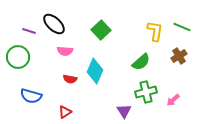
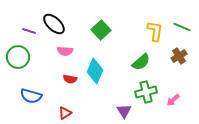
red triangle: moved 1 px down
